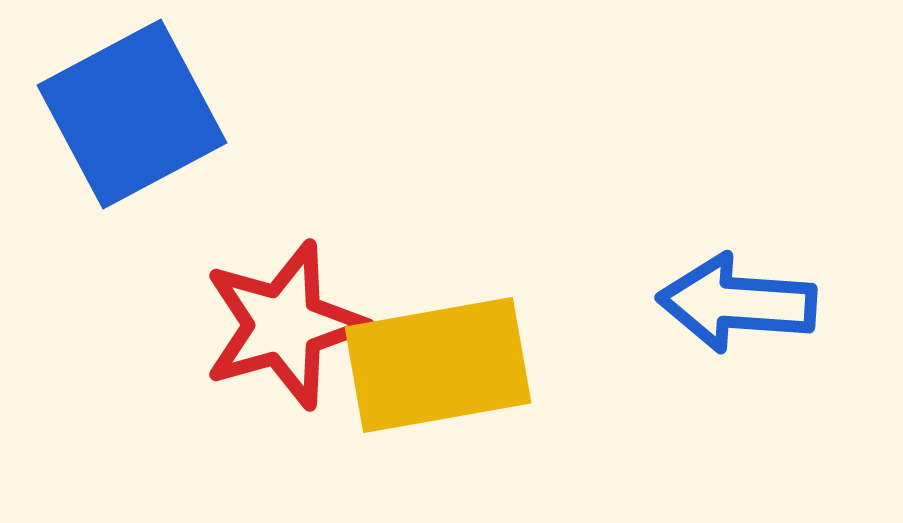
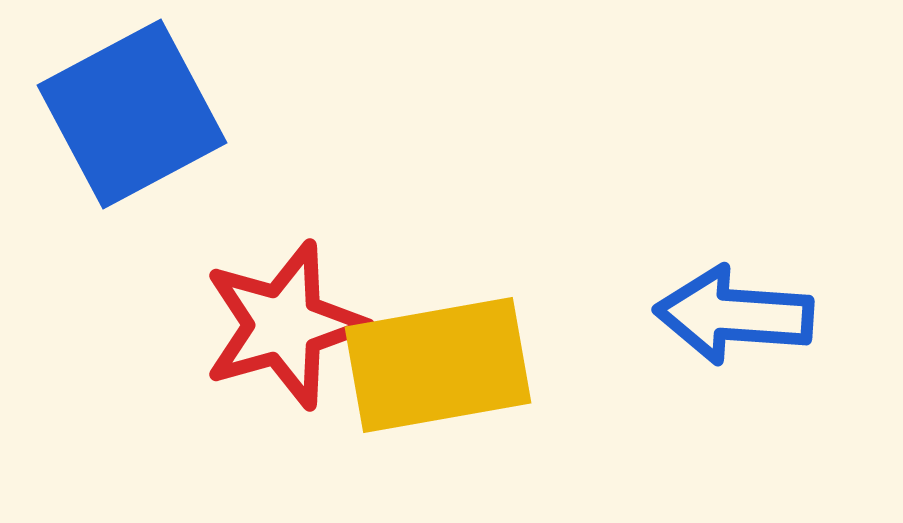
blue arrow: moved 3 px left, 12 px down
